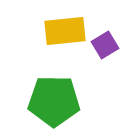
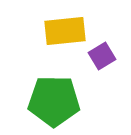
purple square: moved 3 px left, 11 px down
